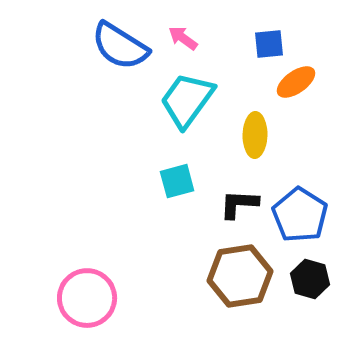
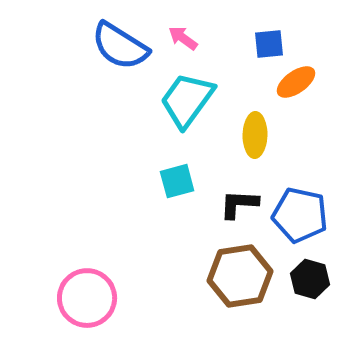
blue pentagon: rotated 20 degrees counterclockwise
